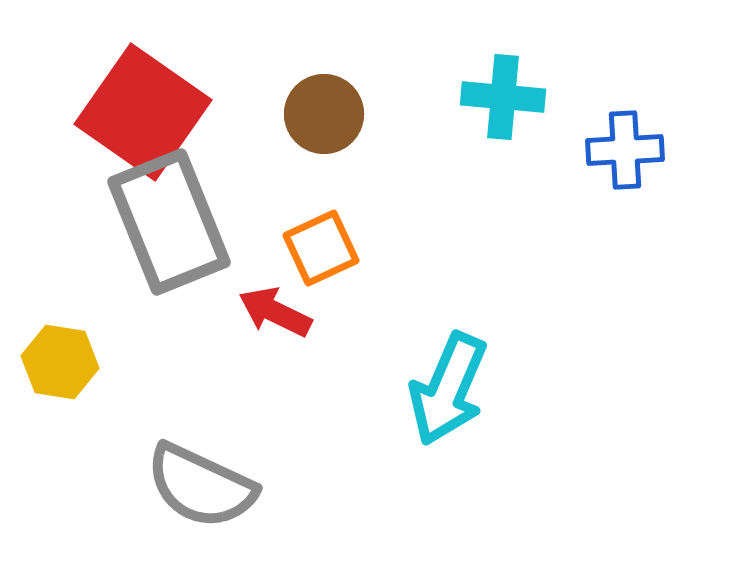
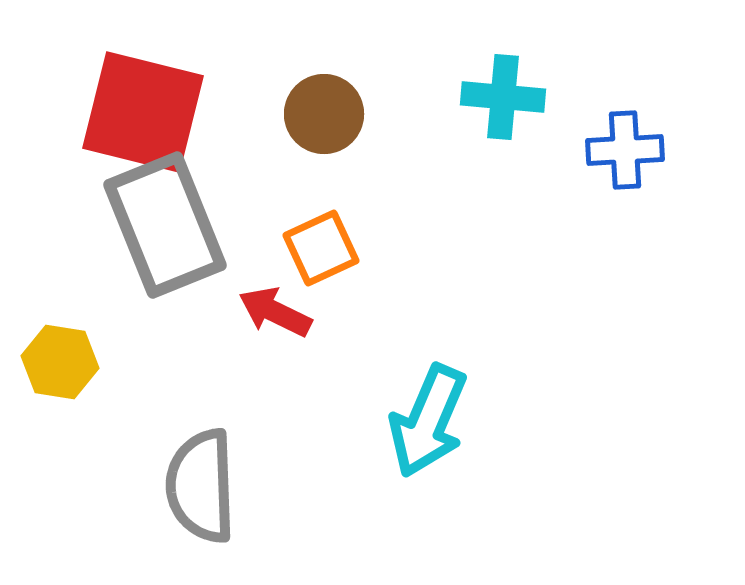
red square: rotated 21 degrees counterclockwise
gray rectangle: moved 4 px left, 3 px down
cyan arrow: moved 20 px left, 32 px down
gray semicircle: rotated 63 degrees clockwise
